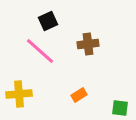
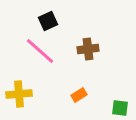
brown cross: moved 5 px down
